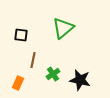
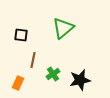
black star: rotated 25 degrees counterclockwise
